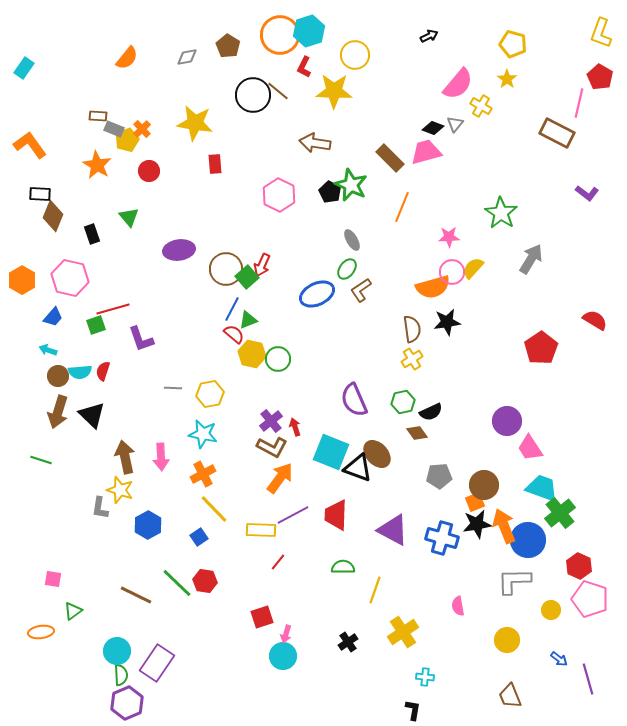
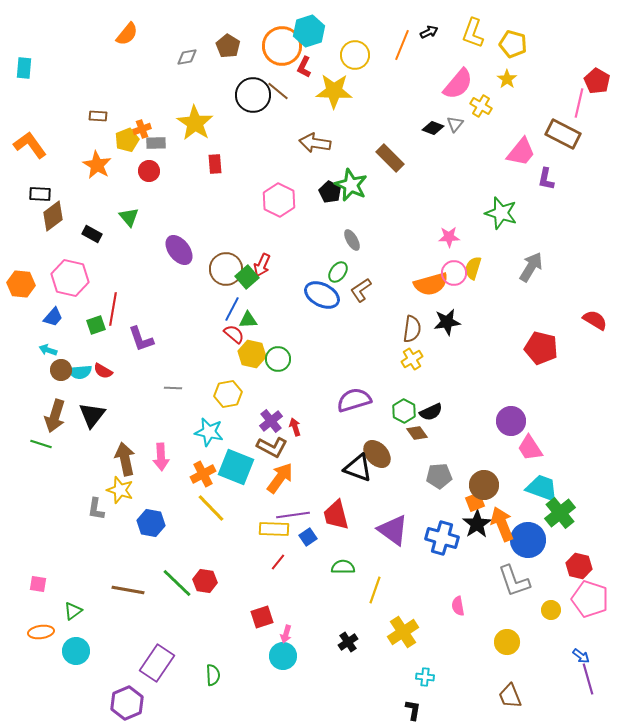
yellow L-shape at (601, 33): moved 128 px left
orange circle at (280, 35): moved 2 px right, 11 px down
black arrow at (429, 36): moved 4 px up
orange semicircle at (127, 58): moved 24 px up
cyan rectangle at (24, 68): rotated 30 degrees counterclockwise
red pentagon at (600, 77): moved 3 px left, 4 px down
yellow star at (195, 123): rotated 24 degrees clockwise
gray rectangle at (114, 129): moved 42 px right, 14 px down; rotated 24 degrees counterclockwise
orange cross at (142, 129): rotated 24 degrees clockwise
brown rectangle at (557, 133): moved 6 px right, 1 px down
pink trapezoid at (426, 152): moved 95 px right; rotated 144 degrees clockwise
purple L-shape at (587, 193): moved 41 px left, 14 px up; rotated 65 degrees clockwise
pink hexagon at (279, 195): moved 5 px down
orange line at (402, 207): moved 162 px up
green star at (501, 213): rotated 16 degrees counterclockwise
brown diamond at (53, 216): rotated 32 degrees clockwise
black rectangle at (92, 234): rotated 42 degrees counterclockwise
purple ellipse at (179, 250): rotated 60 degrees clockwise
gray arrow at (531, 259): moved 8 px down
yellow semicircle at (473, 268): rotated 25 degrees counterclockwise
green ellipse at (347, 269): moved 9 px left, 3 px down
pink circle at (452, 272): moved 2 px right, 1 px down
orange hexagon at (22, 280): moved 1 px left, 4 px down; rotated 24 degrees counterclockwise
orange semicircle at (433, 287): moved 2 px left, 3 px up
blue ellipse at (317, 294): moved 5 px right, 1 px down; rotated 52 degrees clockwise
red line at (113, 309): rotated 64 degrees counterclockwise
green triangle at (248, 320): rotated 18 degrees clockwise
brown semicircle at (412, 329): rotated 16 degrees clockwise
red pentagon at (541, 348): rotated 24 degrees counterclockwise
red semicircle at (103, 371): rotated 78 degrees counterclockwise
brown circle at (58, 376): moved 3 px right, 6 px up
yellow hexagon at (210, 394): moved 18 px right
purple semicircle at (354, 400): rotated 96 degrees clockwise
green hexagon at (403, 402): moved 1 px right, 9 px down; rotated 20 degrees counterclockwise
brown arrow at (58, 412): moved 3 px left, 4 px down
black triangle at (92, 415): rotated 24 degrees clockwise
purple circle at (507, 421): moved 4 px right
cyan star at (203, 434): moved 6 px right, 2 px up
cyan square at (331, 452): moved 95 px left, 15 px down
brown arrow at (125, 457): moved 2 px down
green line at (41, 460): moved 16 px up
gray L-shape at (100, 508): moved 4 px left, 1 px down
yellow line at (214, 509): moved 3 px left, 1 px up
purple line at (293, 515): rotated 20 degrees clockwise
red trapezoid at (336, 515): rotated 16 degrees counterclockwise
black star at (477, 524): rotated 24 degrees counterclockwise
blue hexagon at (148, 525): moved 3 px right, 2 px up; rotated 20 degrees counterclockwise
orange arrow at (504, 526): moved 2 px left, 2 px up
yellow rectangle at (261, 530): moved 13 px right, 1 px up
purple triangle at (393, 530): rotated 8 degrees clockwise
blue square at (199, 537): moved 109 px right
red hexagon at (579, 566): rotated 10 degrees counterclockwise
pink square at (53, 579): moved 15 px left, 5 px down
gray L-shape at (514, 581): rotated 108 degrees counterclockwise
brown line at (136, 595): moved 8 px left, 5 px up; rotated 16 degrees counterclockwise
yellow circle at (507, 640): moved 2 px down
cyan circle at (117, 651): moved 41 px left
blue arrow at (559, 659): moved 22 px right, 3 px up
green semicircle at (121, 675): moved 92 px right
